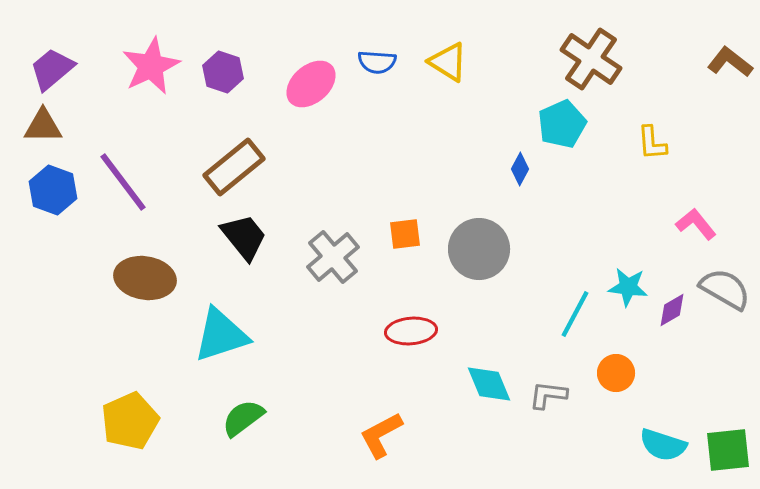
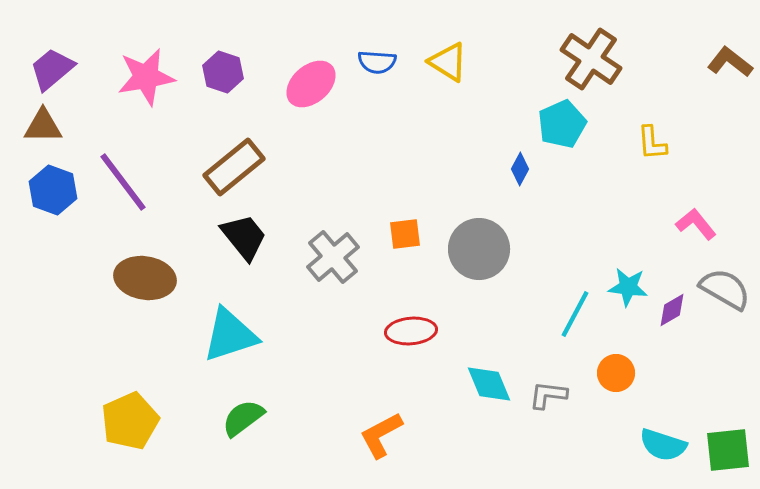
pink star: moved 5 px left, 11 px down; rotated 16 degrees clockwise
cyan triangle: moved 9 px right
